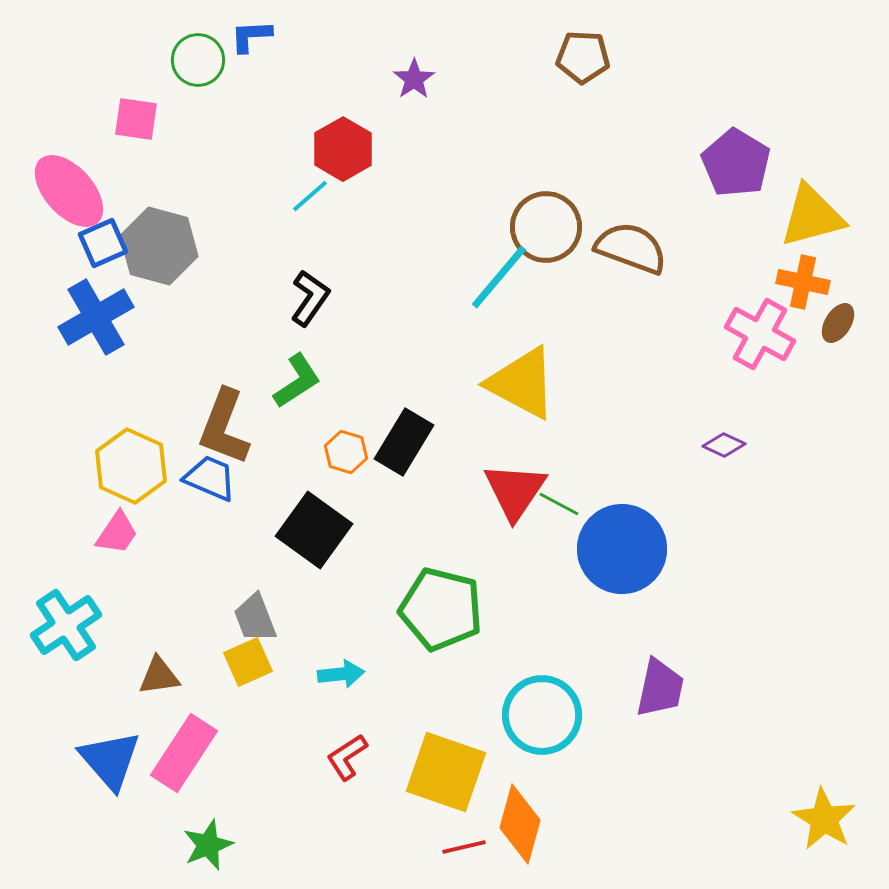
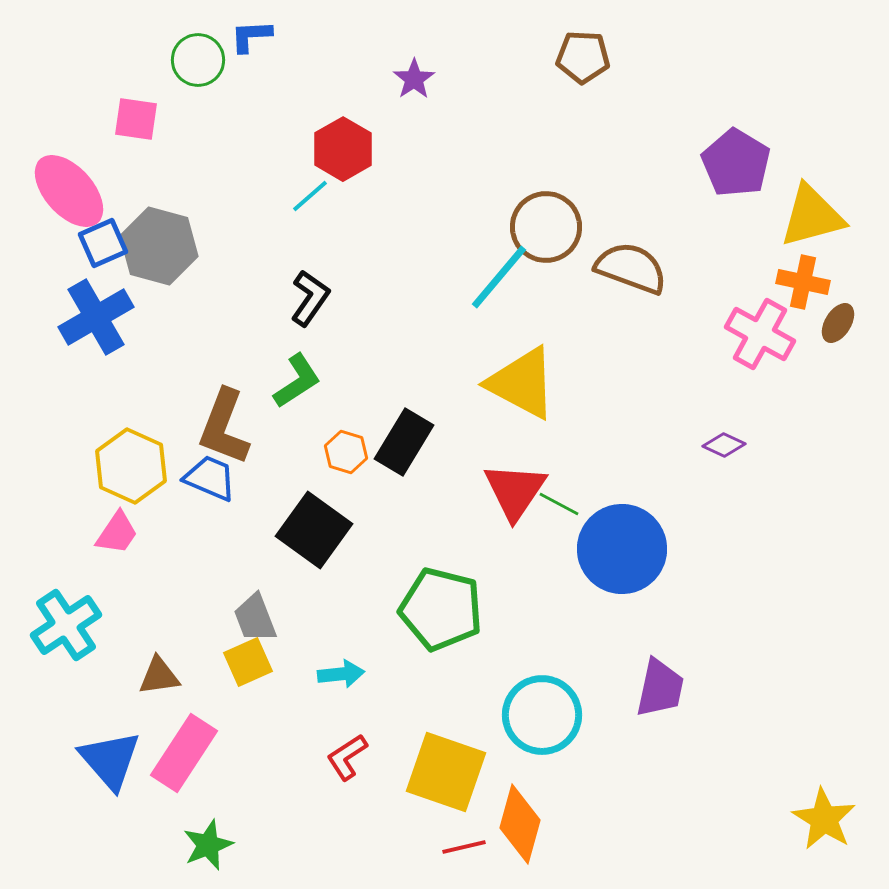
brown semicircle at (631, 248): moved 20 px down
